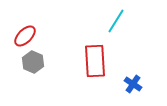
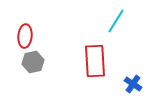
red ellipse: rotated 40 degrees counterclockwise
gray hexagon: rotated 25 degrees clockwise
